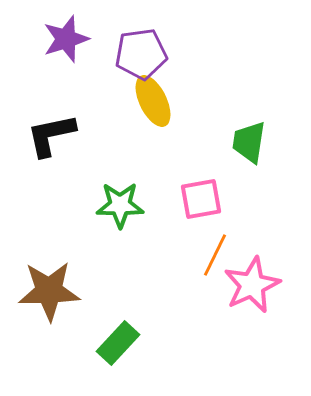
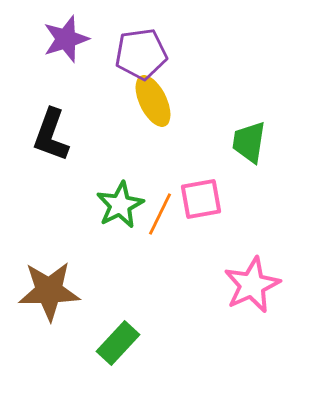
black L-shape: rotated 58 degrees counterclockwise
green star: rotated 27 degrees counterclockwise
orange line: moved 55 px left, 41 px up
